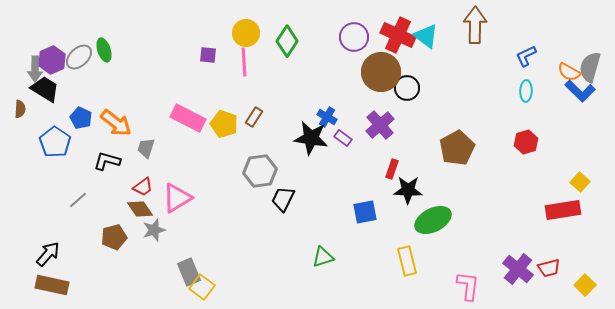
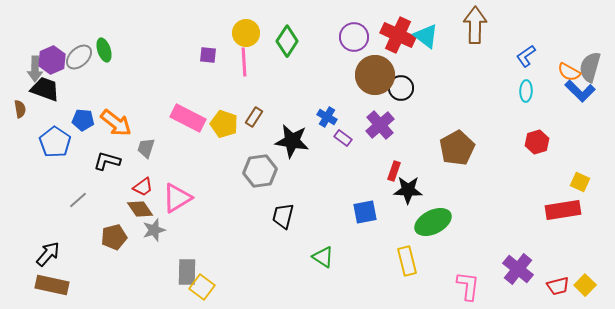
blue L-shape at (526, 56): rotated 10 degrees counterclockwise
brown circle at (381, 72): moved 6 px left, 3 px down
black circle at (407, 88): moved 6 px left
black trapezoid at (45, 89): rotated 12 degrees counterclockwise
brown semicircle at (20, 109): rotated 12 degrees counterclockwise
blue pentagon at (81, 118): moved 2 px right, 2 px down; rotated 20 degrees counterclockwise
black star at (311, 138): moved 19 px left, 3 px down
red hexagon at (526, 142): moved 11 px right
red rectangle at (392, 169): moved 2 px right, 2 px down
yellow square at (580, 182): rotated 18 degrees counterclockwise
black trapezoid at (283, 199): moved 17 px down; rotated 12 degrees counterclockwise
green ellipse at (433, 220): moved 2 px down
green triangle at (323, 257): rotated 50 degrees clockwise
red trapezoid at (549, 268): moved 9 px right, 18 px down
gray rectangle at (189, 272): moved 2 px left; rotated 24 degrees clockwise
